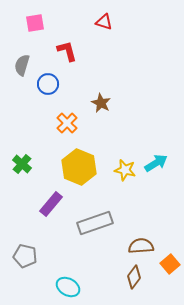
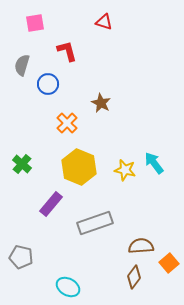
cyan arrow: moved 2 px left; rotated 95 degrees counterclockwise
gray pentagon: moved 4 px left, 1 px down
orange square: moved 1 px left, 1 px up
